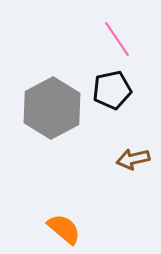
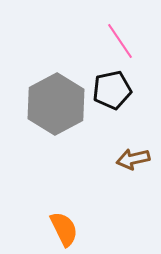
pink line: moved 3 px right, 2 px down
gray hexagon: moved 4 px right, 4 px up
orange semicircle: rotated 24 degrees clockwise
